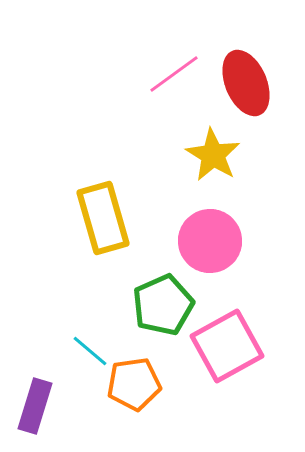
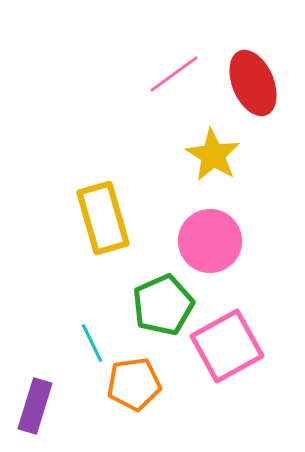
red ellipse: moved 7 px right
cyan line: moved 2 px right, 8 px up; rotated 24 degrees clockwise
